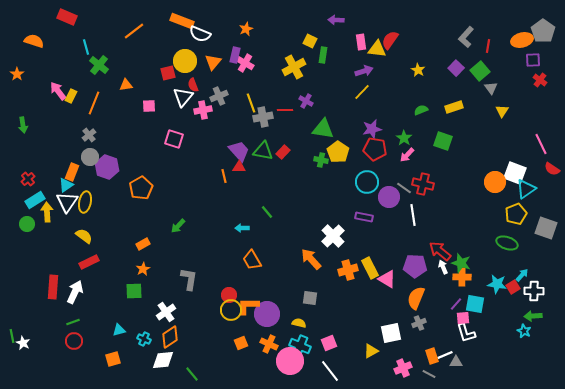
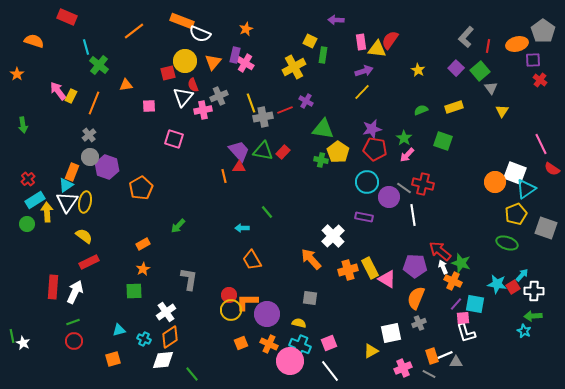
orange ellipse at (522, 40): moved 5 px left, 4 px down
red line at (285, 110): rotated 21 degrees counterclockwise
orange cross at (462, 277): moved 9 px left, 4 px down; rotated 24 degrees clockwise
orange L-shape at (248, 306): moved 1 px left, 4 px up
